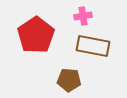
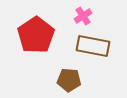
pink cross: rotated 24 degrees counterclockwise
